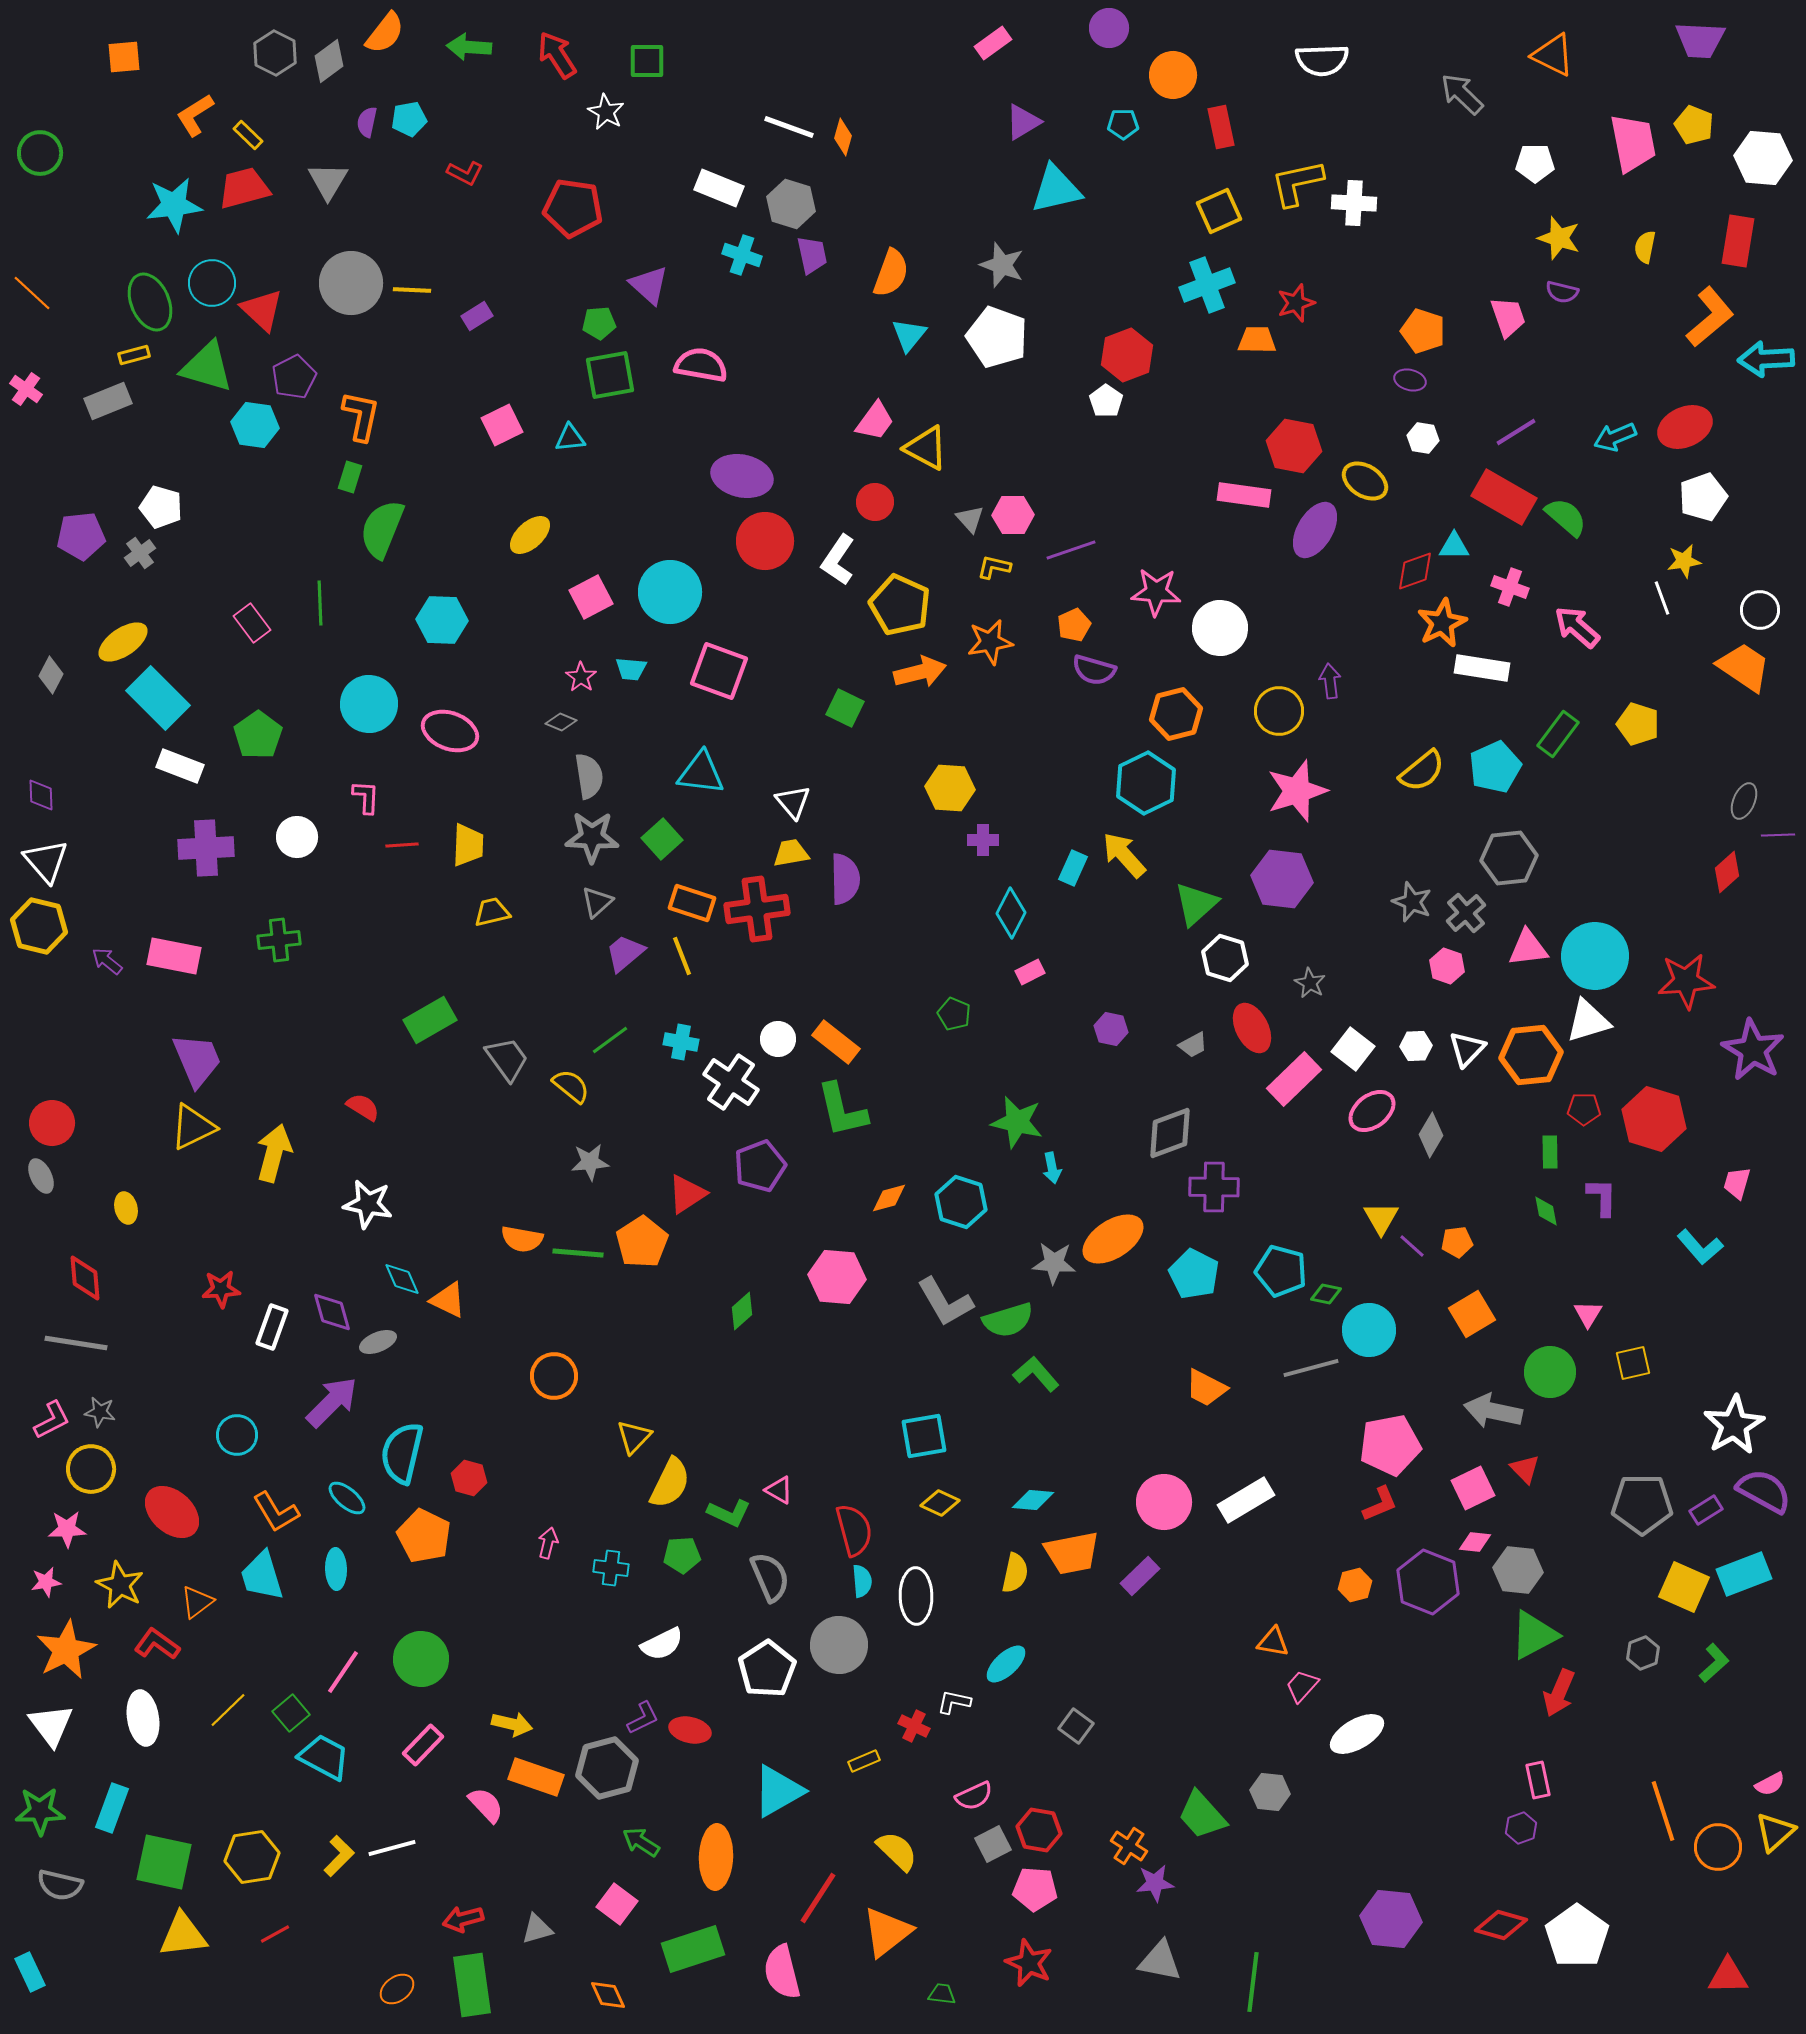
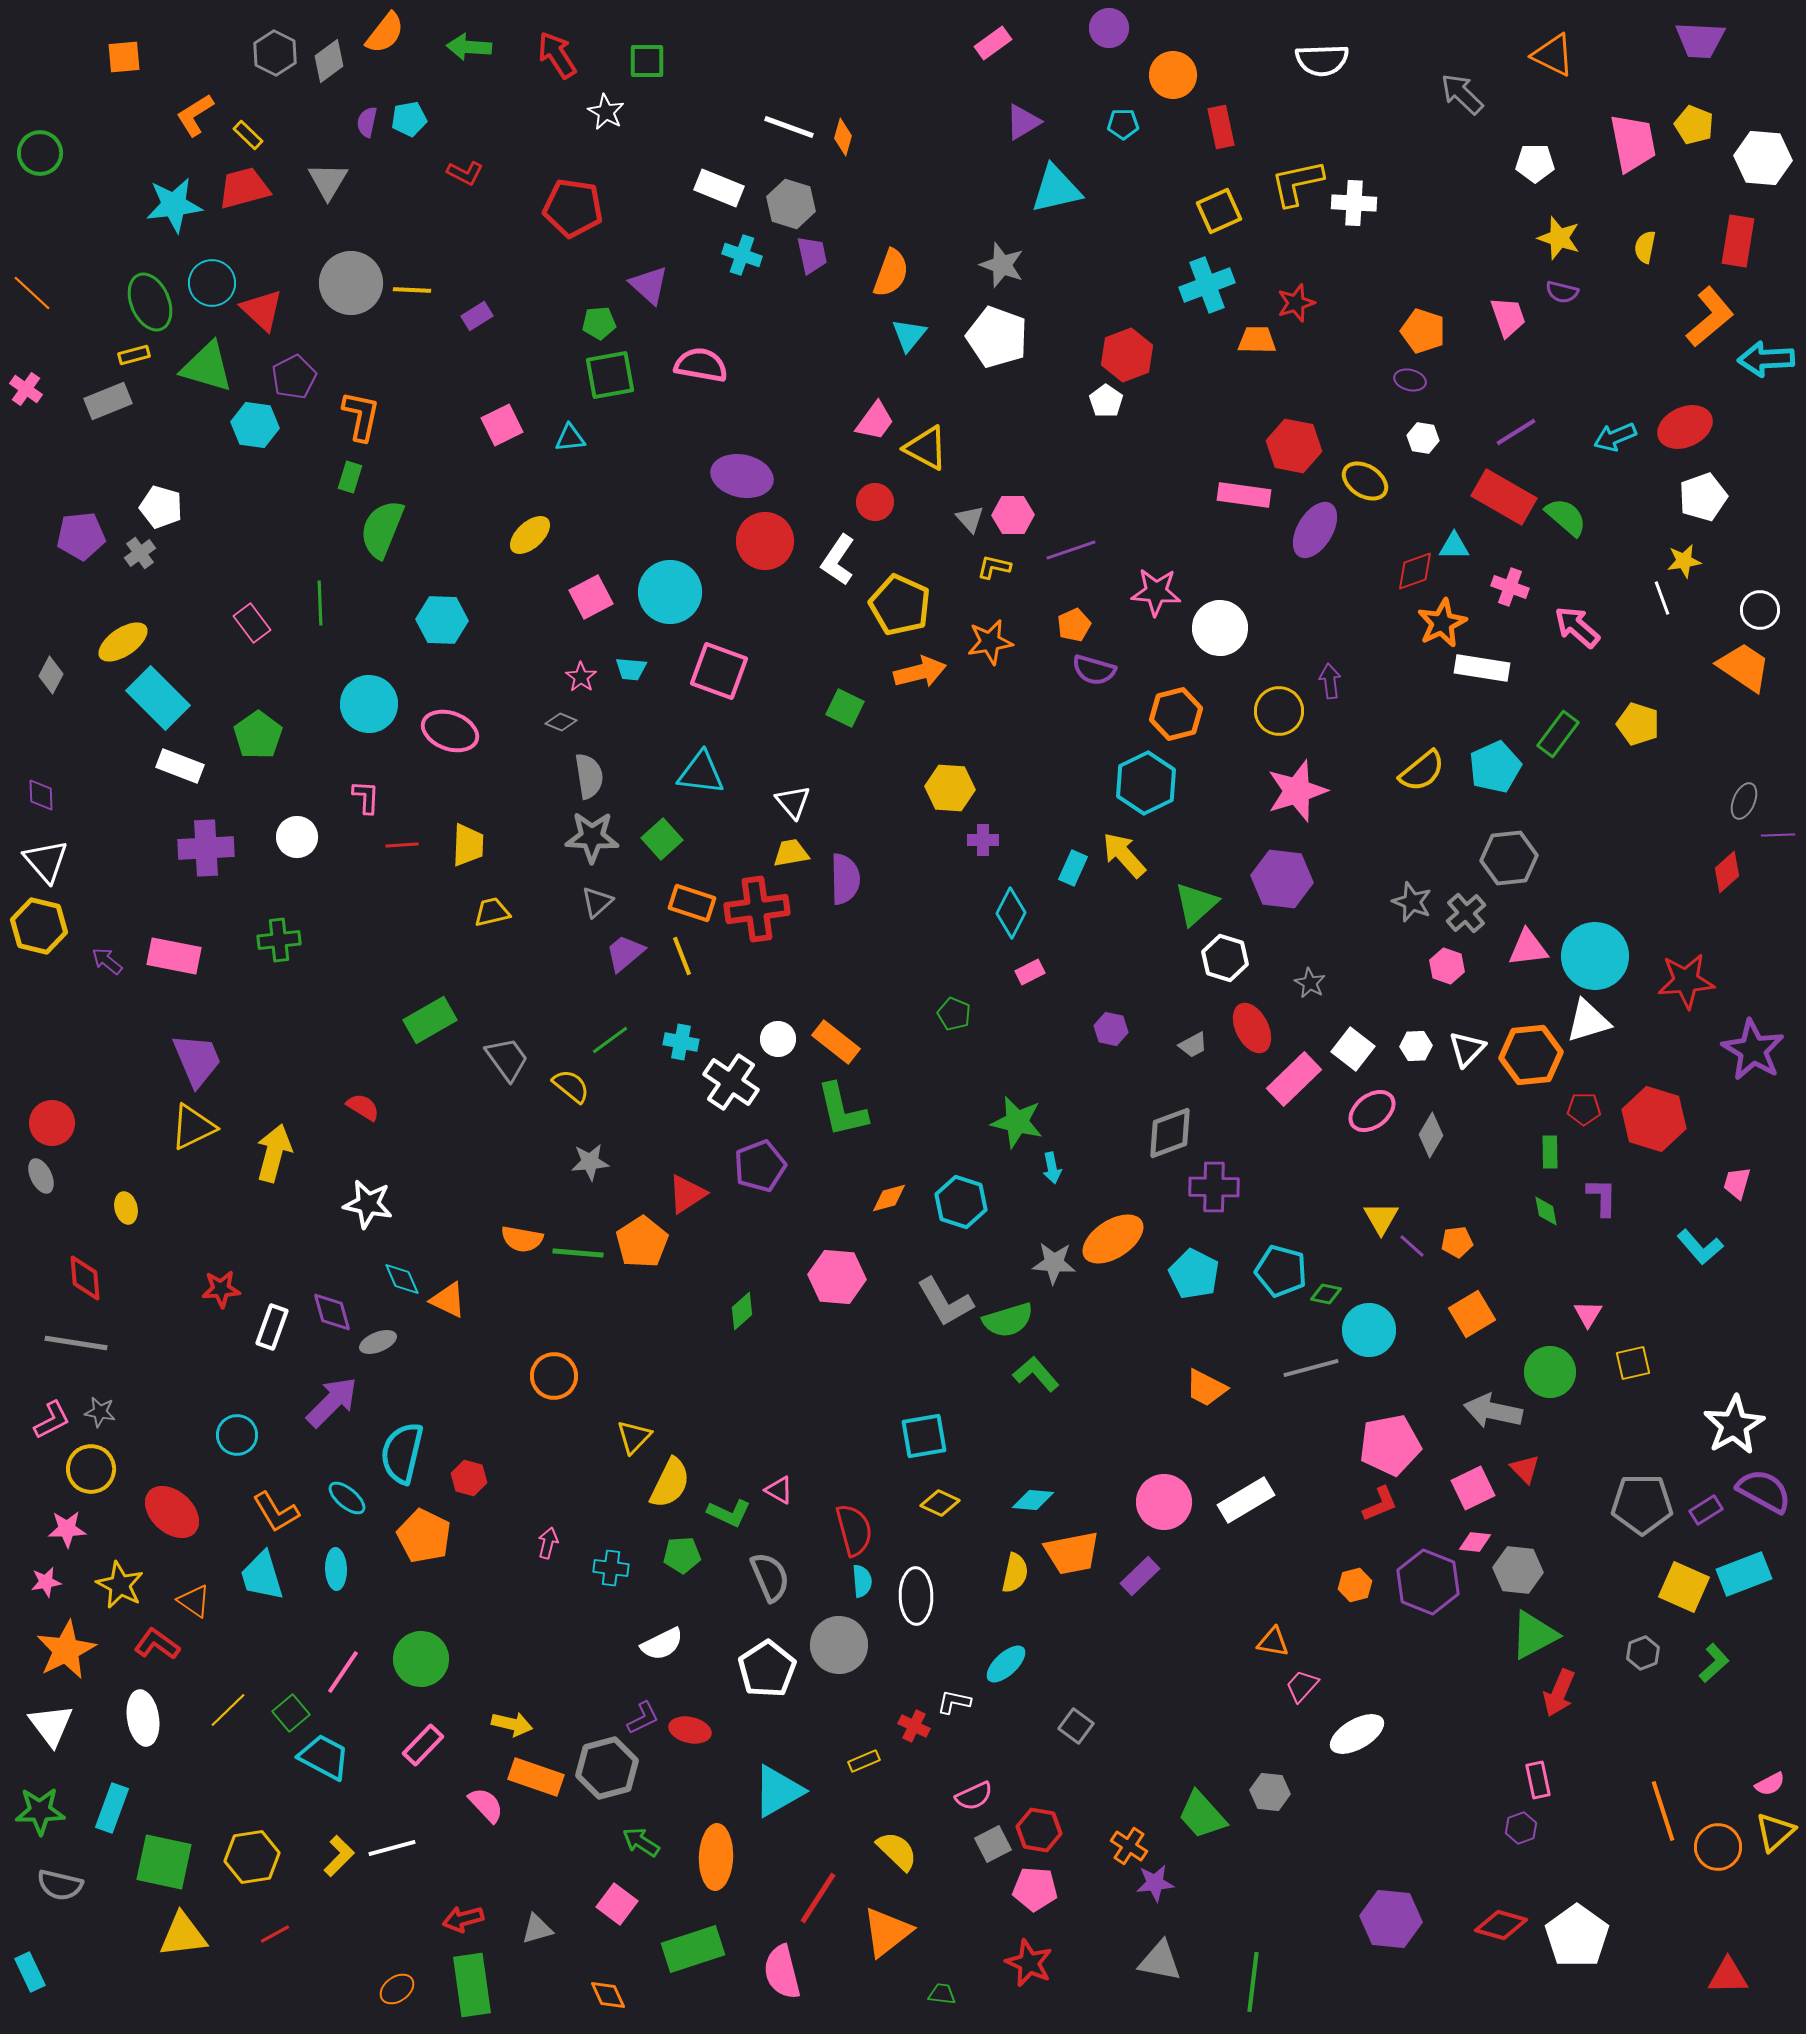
orange triangle at (197, 1602): moved 3 px left, 1 px up; rotated 48 degrees counterclockwise
